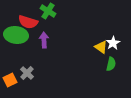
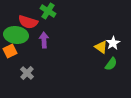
green semicircle: rotated 24 degrees clockwise
orange square: moved 29 px up
